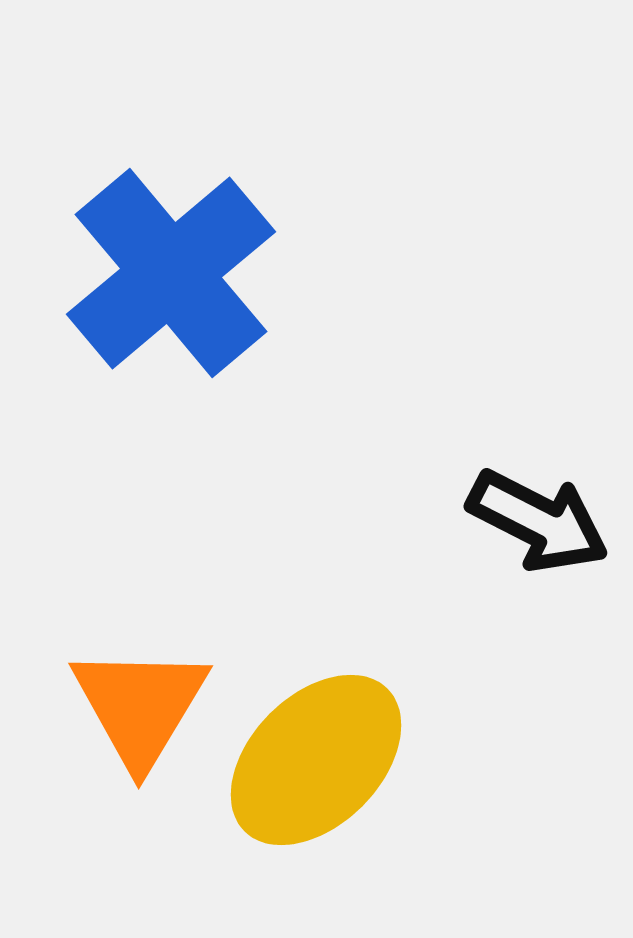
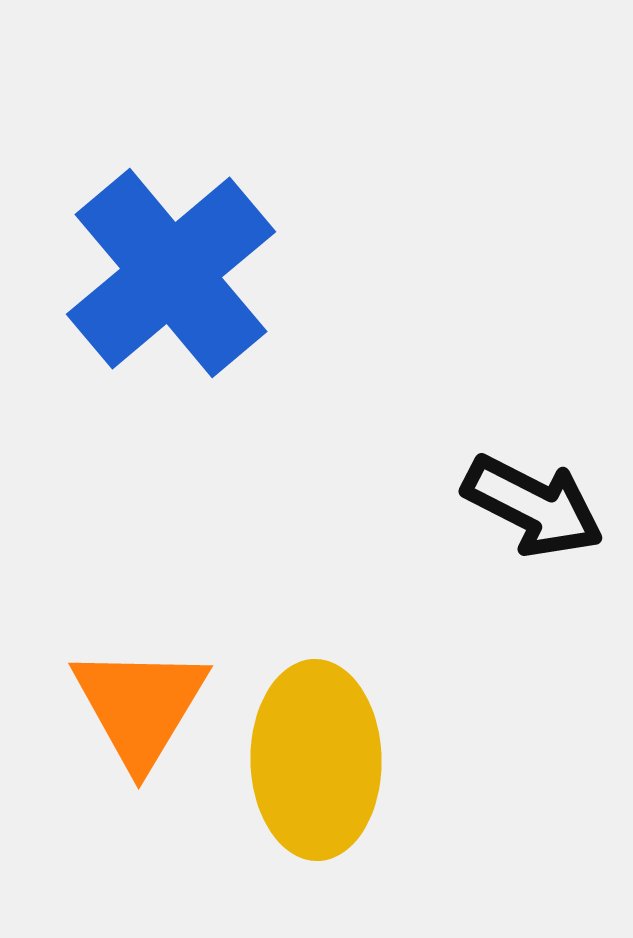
black arrow: moved 5 px left, 15 px up
yellow ellipse: rotated 46 degrees counterclockwise
